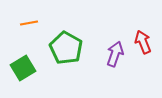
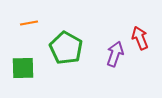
red arrow: moved 3 px left, 4 px up
green square: rotated 30 degrees clockwise
